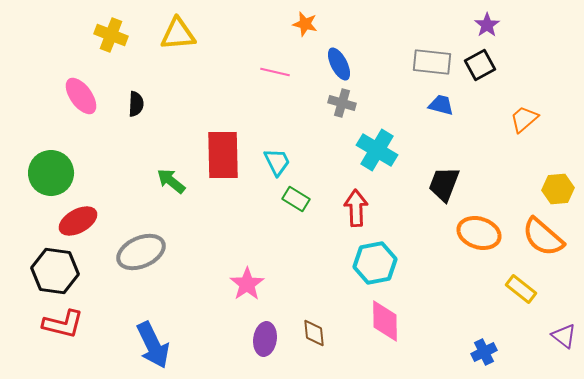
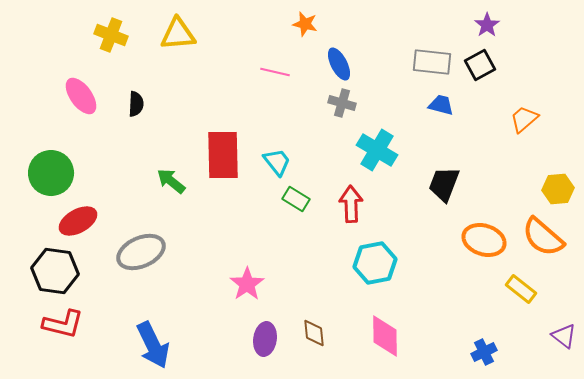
cyan trapezoid: rotated 12 degrees counterclockwise
red arrow: moved 5 px left, 4 px up
orange ellipse: moved 5 px right, 7 px down
pink diamond: moved 15 px down
